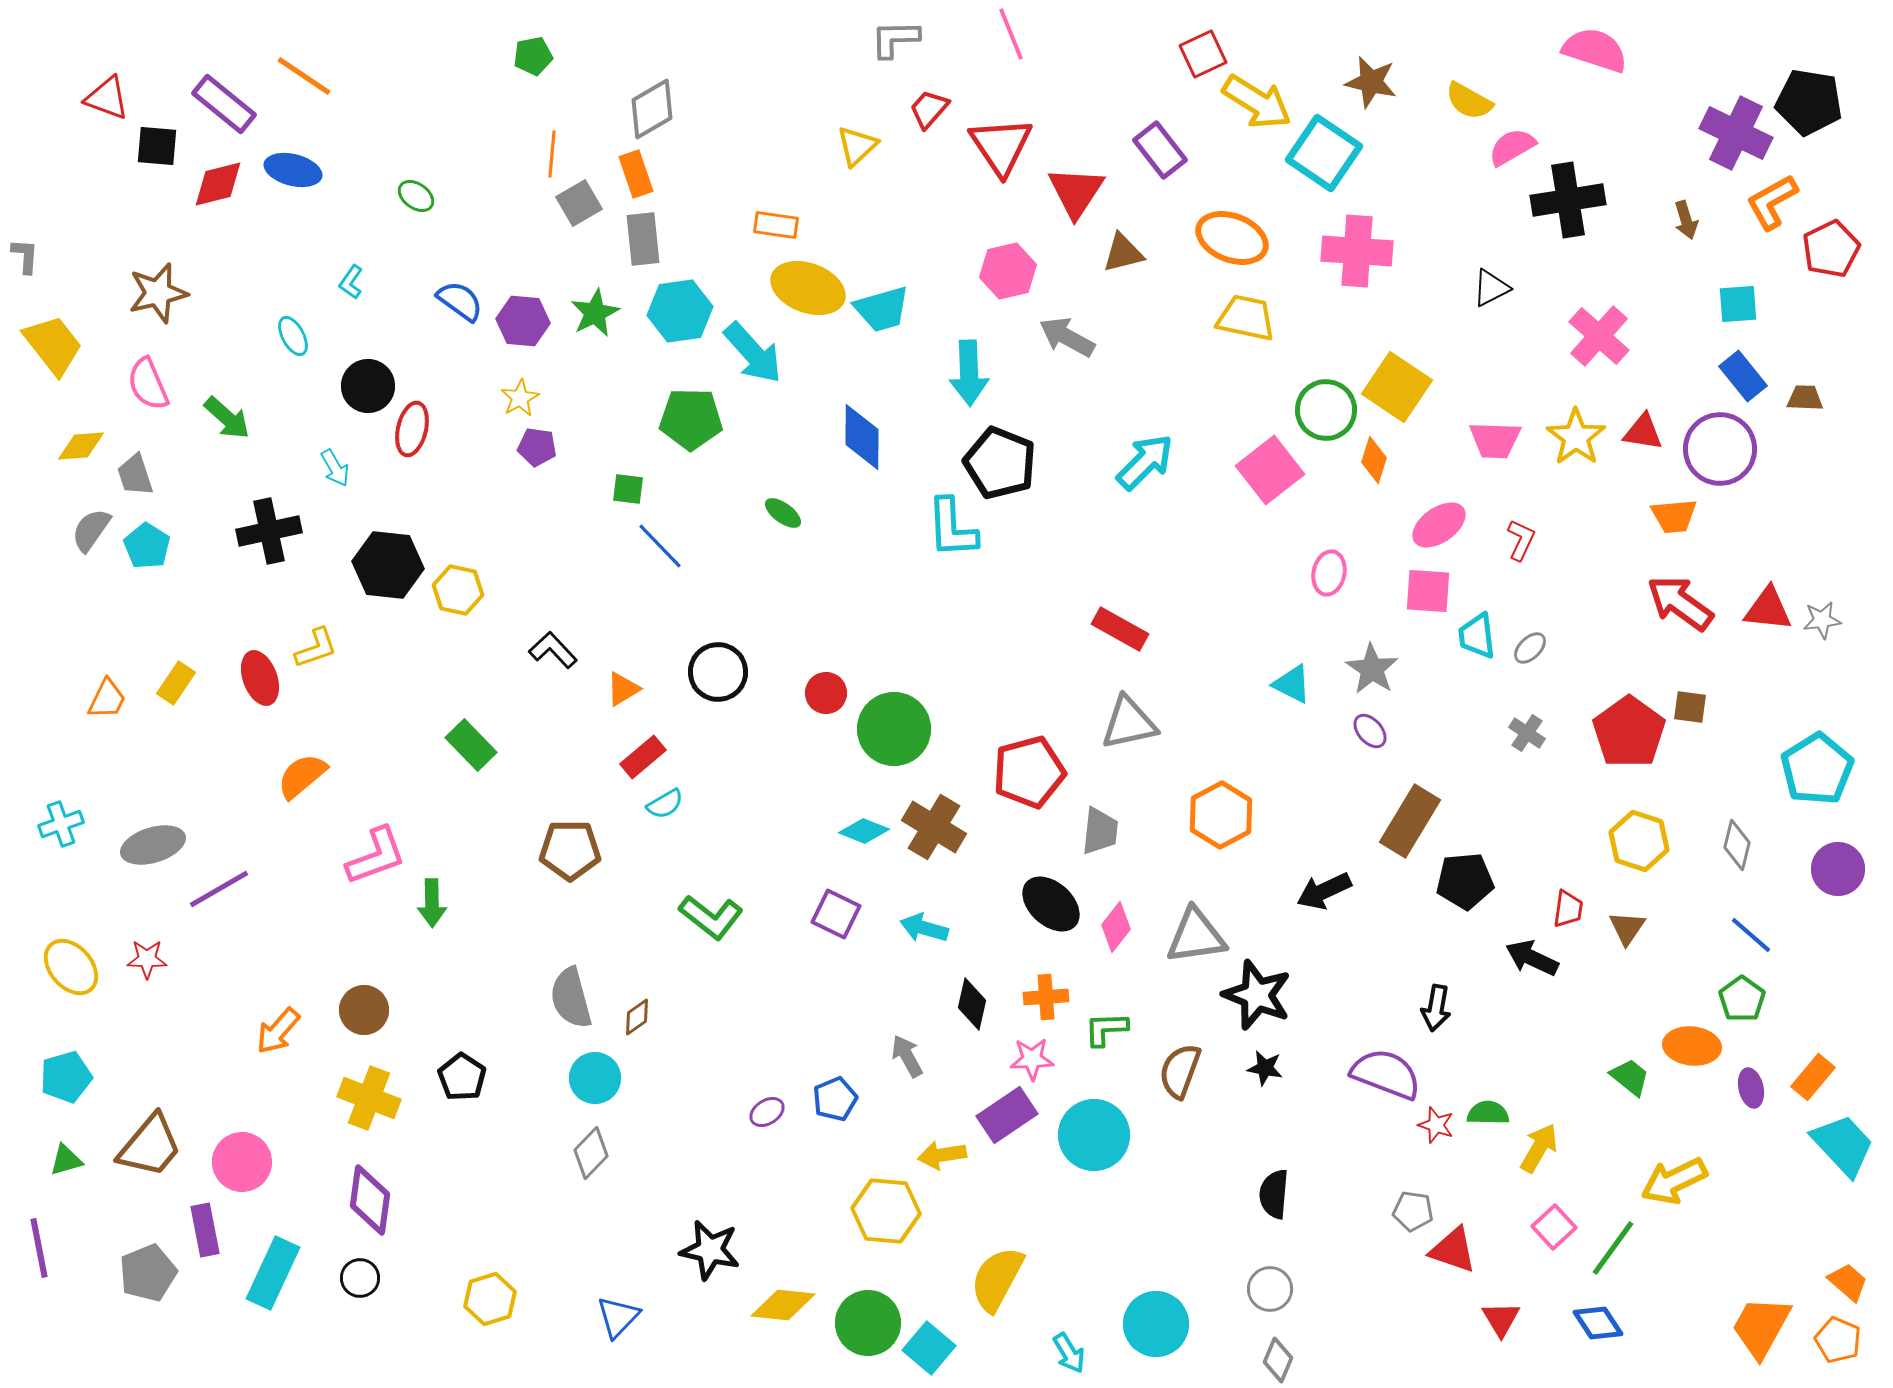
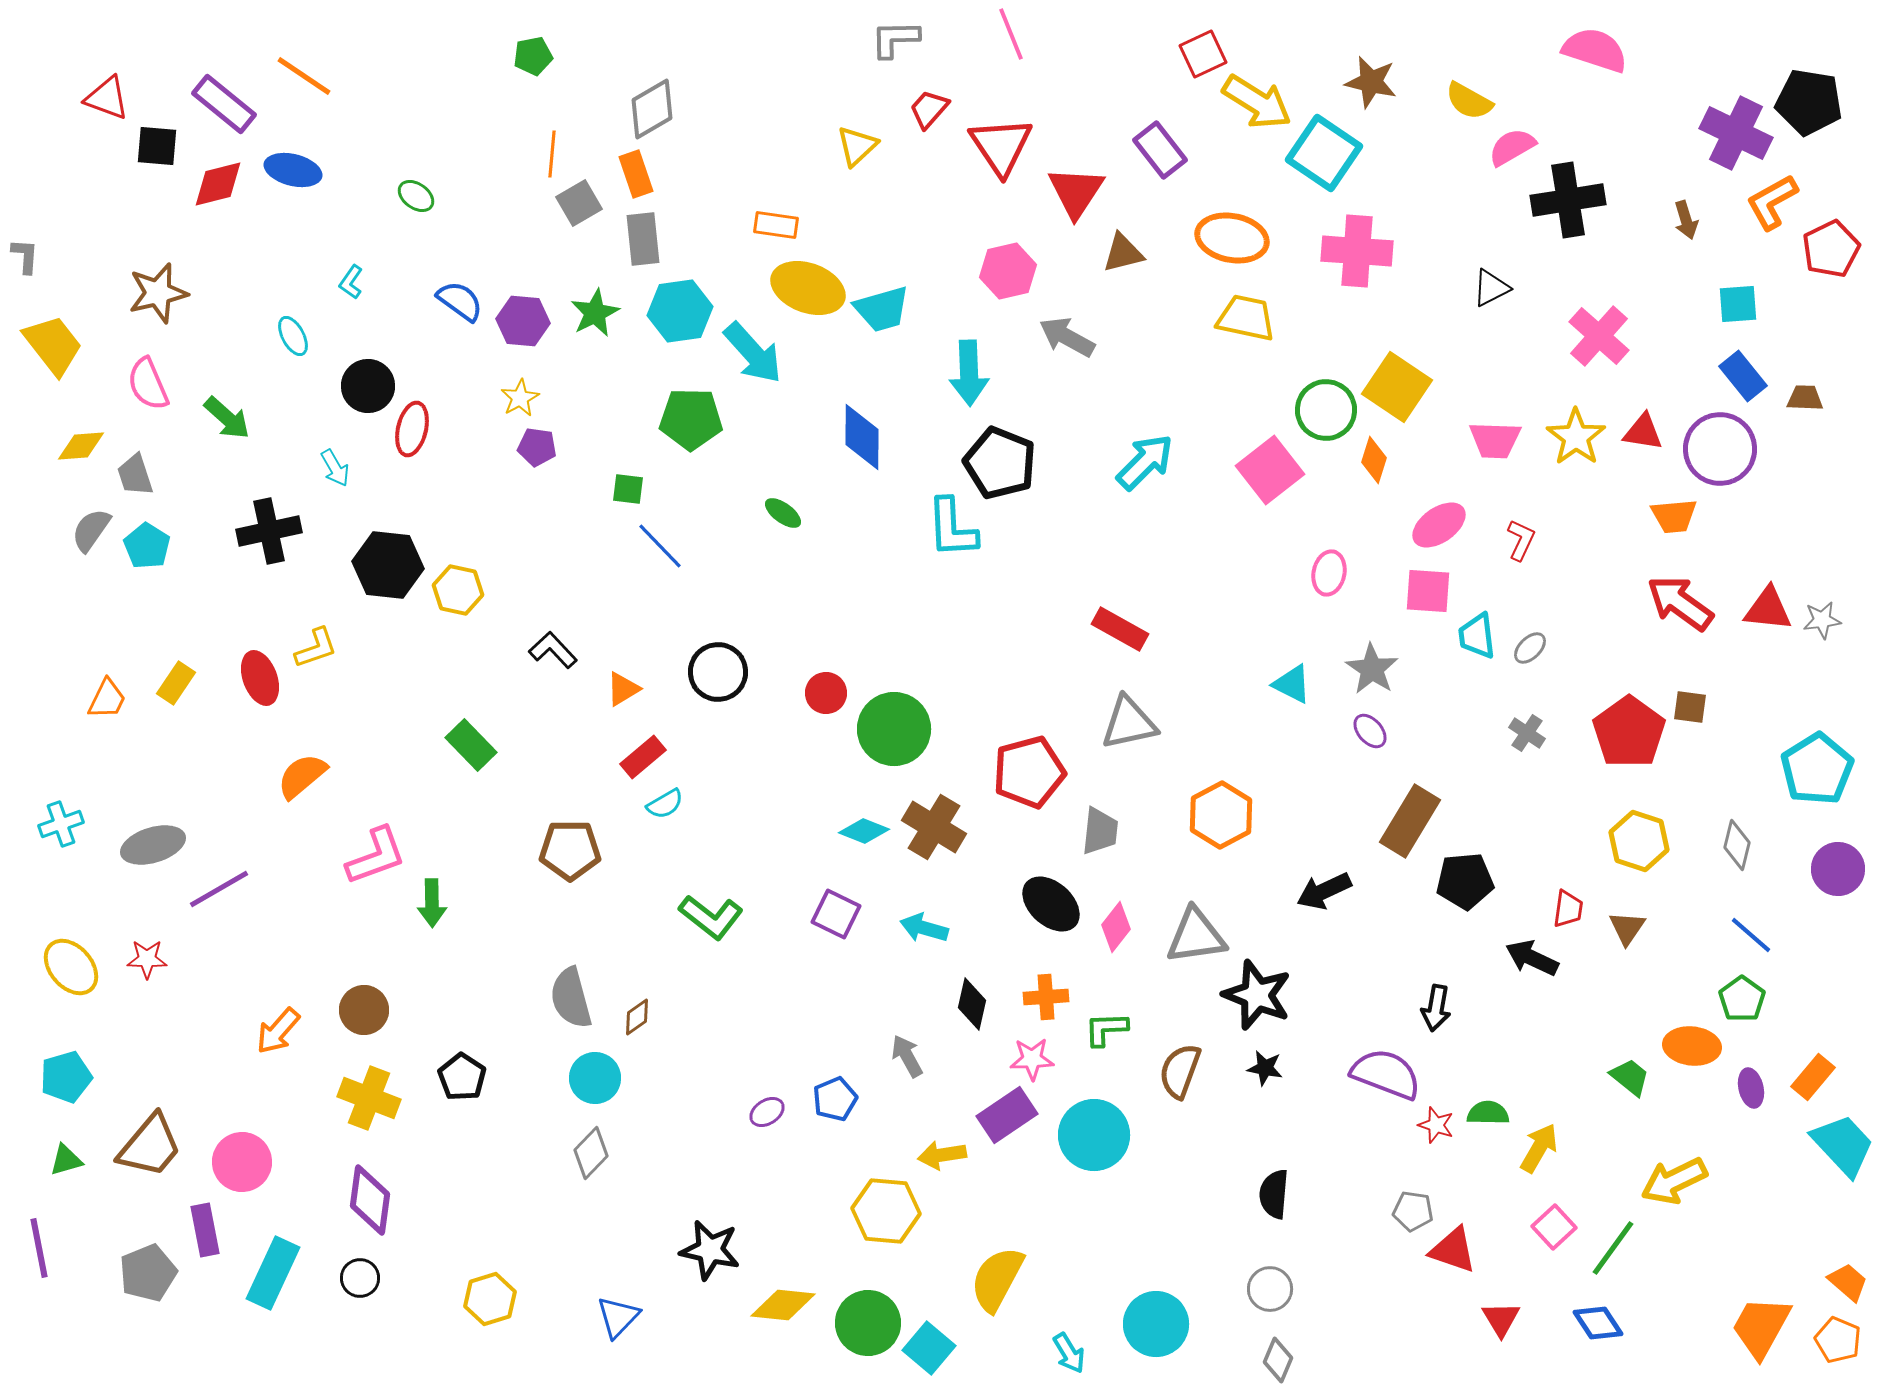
orange ellipse at (1232, 238): rotated 10 degrees counterclockwise
